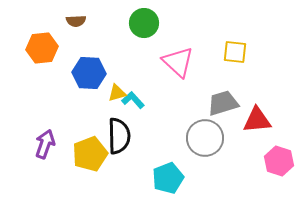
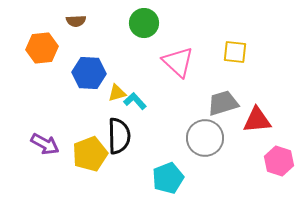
cyan L-shape: moved 2 px right, 1 px down
purple arrow: rotated 100 degrees clockwise
